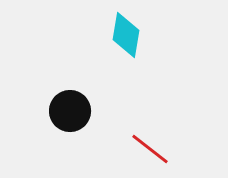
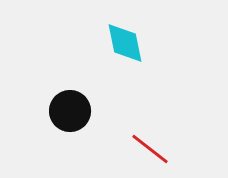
cyan diamond: moved 1 px left, 8 px down; rotated 21 degrees counterclockwise
